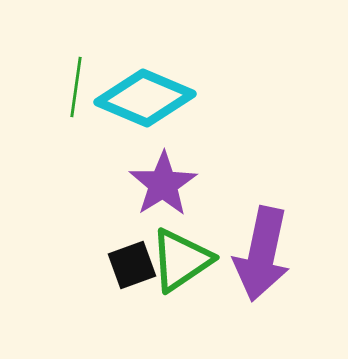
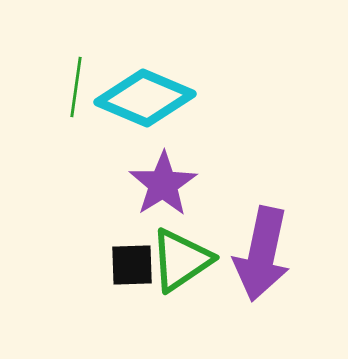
black square: rotated 18 degrees clockwise
